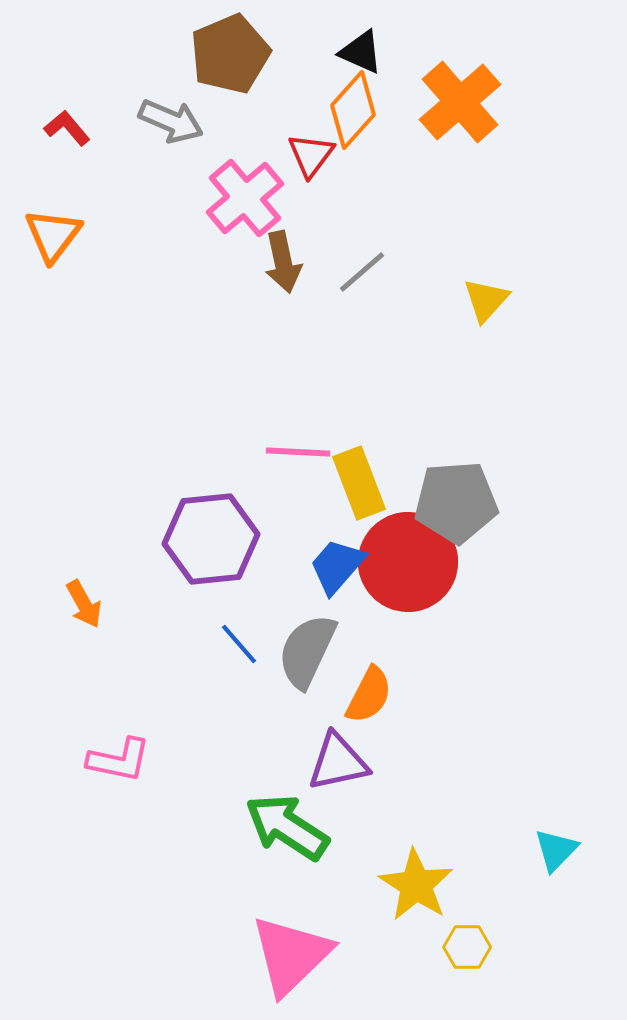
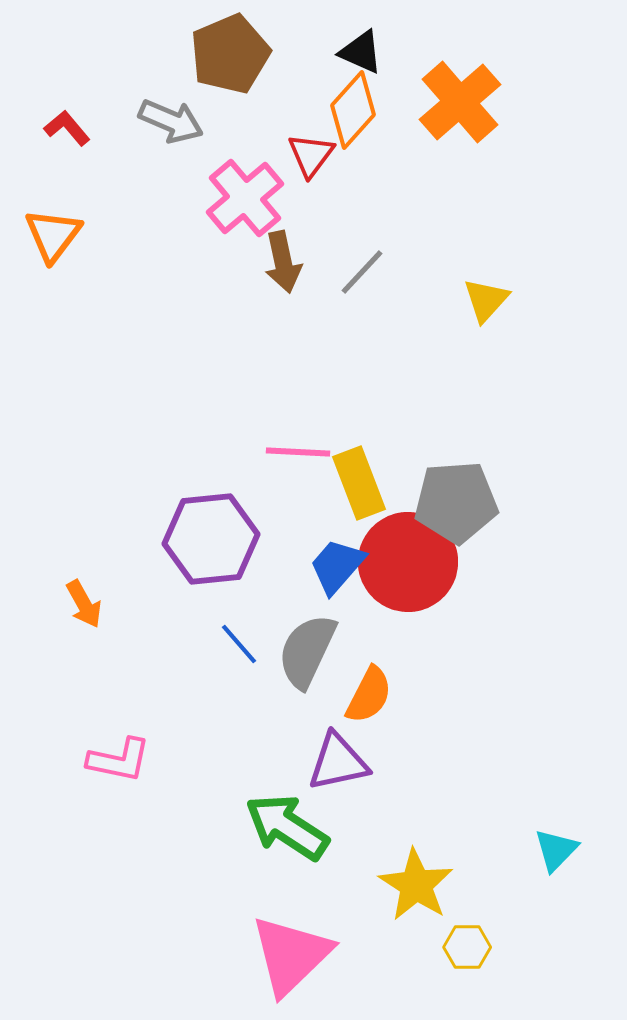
gray line: rotated 6 degrees counterclockwise
